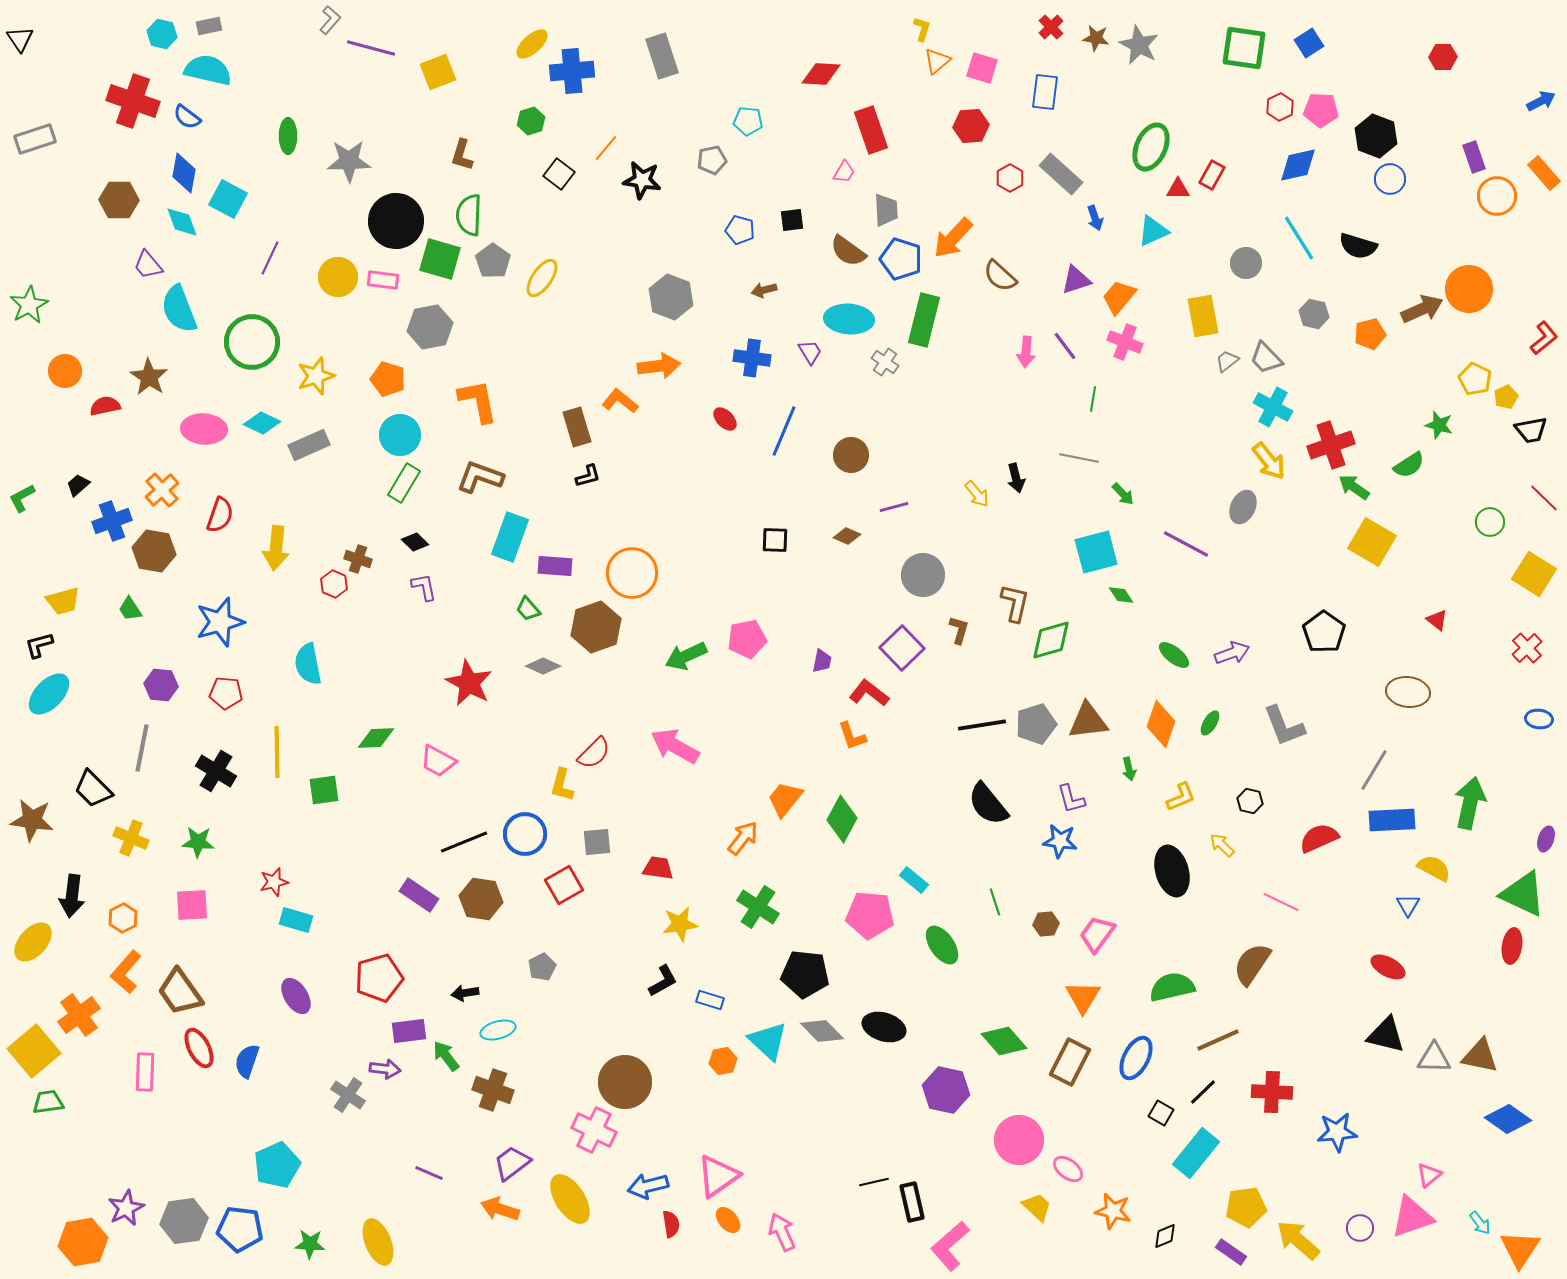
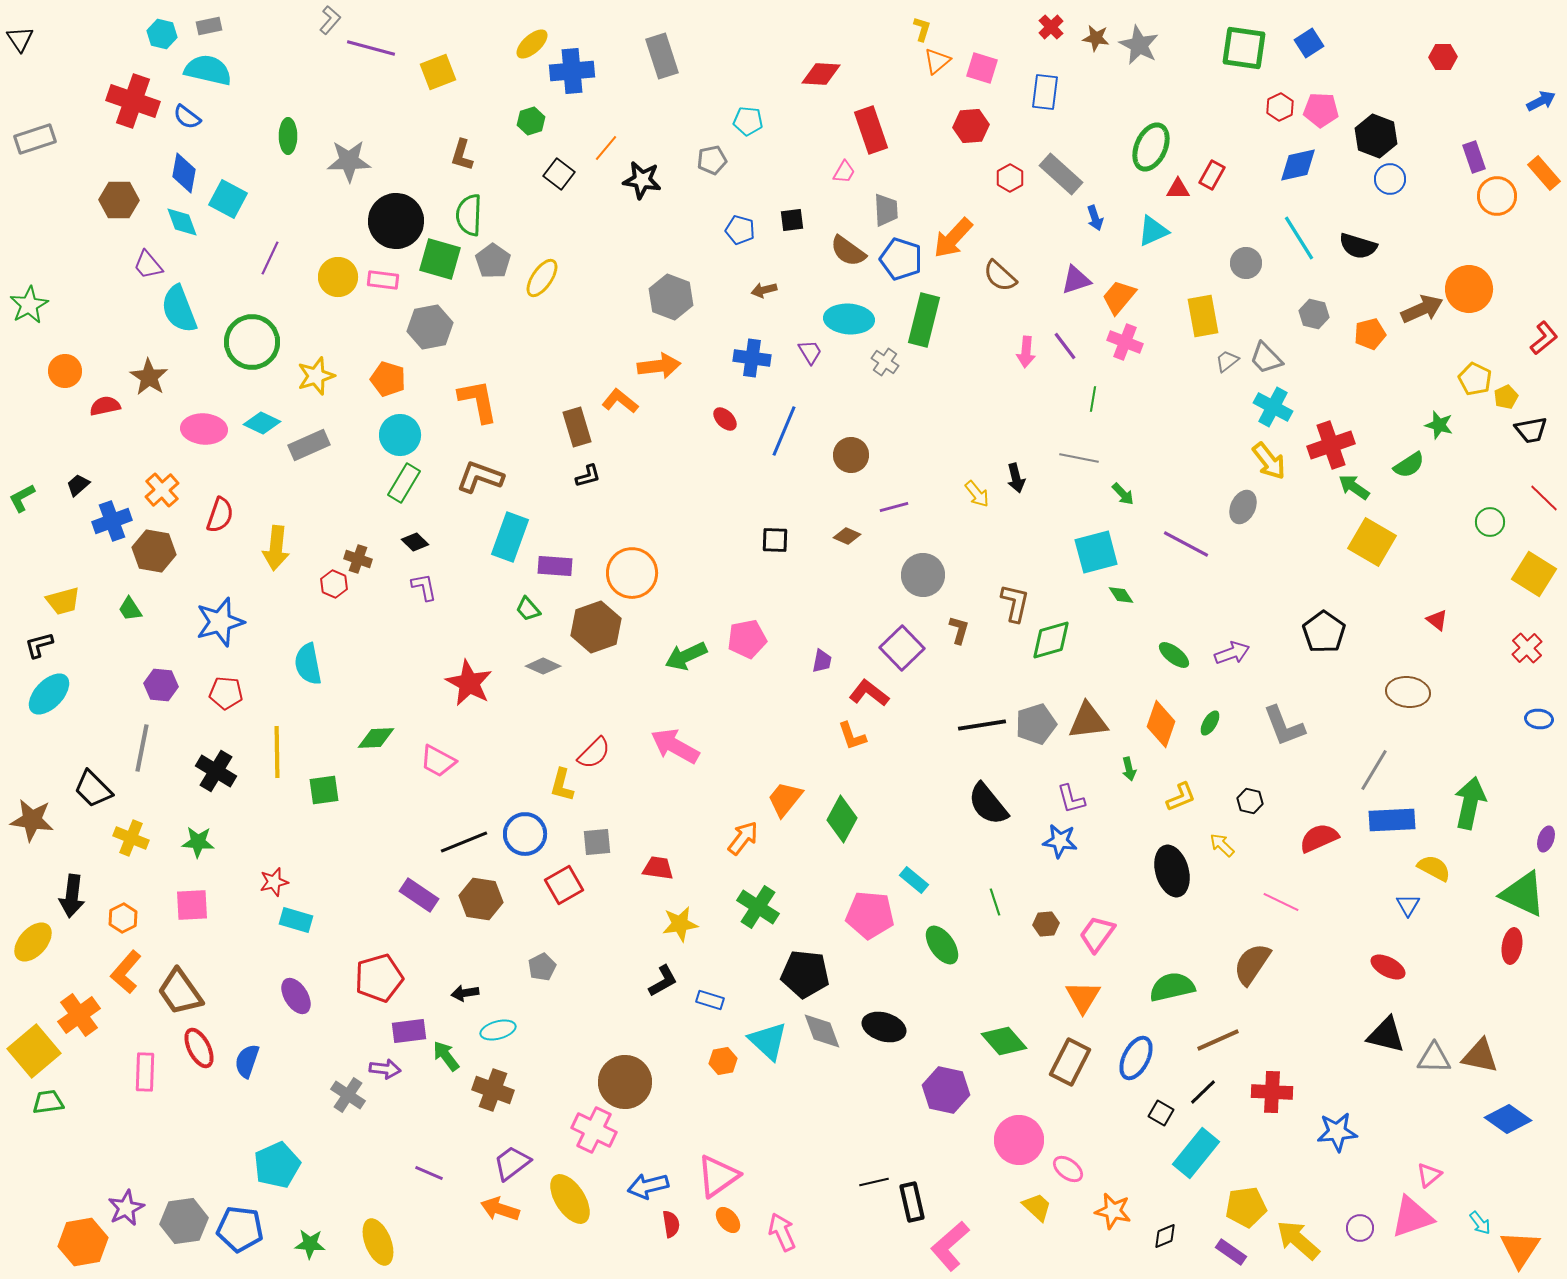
gray diamond at (822, 1031): rotated 24 degrees clockwise
